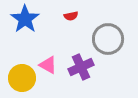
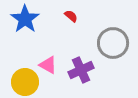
red semicircle: rotated 128 degrees counterclockwise
gray circle: moved 5 px right, 4 px down
purple cross: moved 3 px down
yellow circle: moved 3 px right, 4 px down
